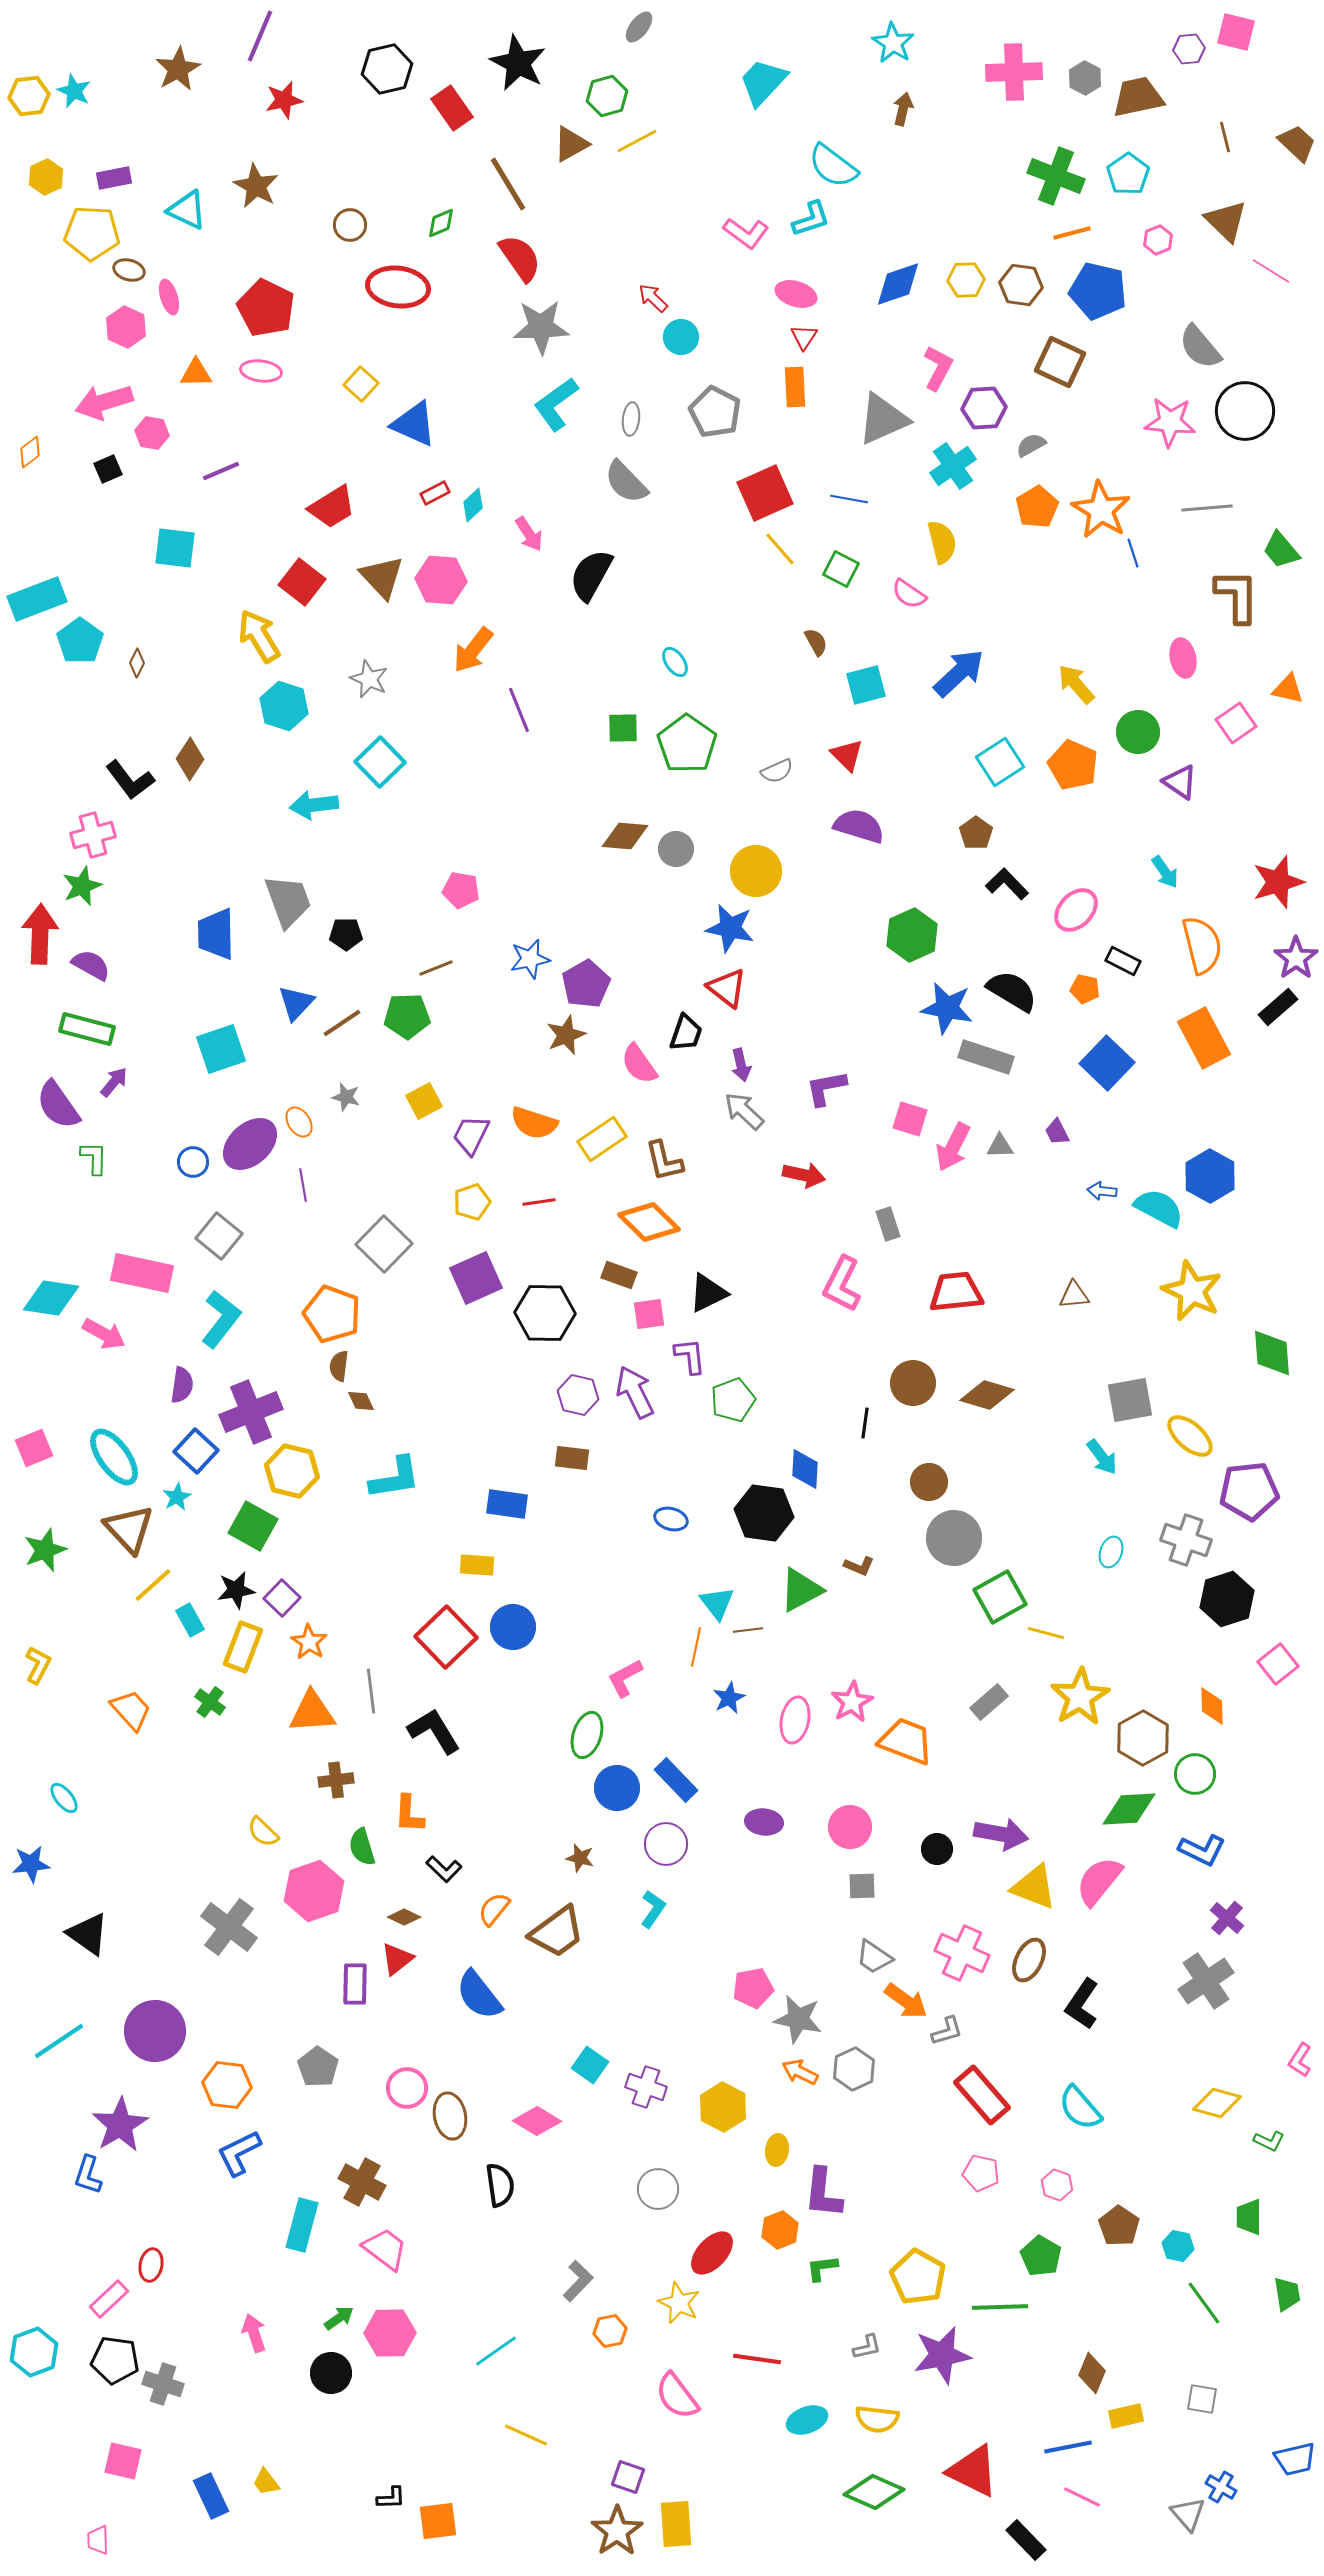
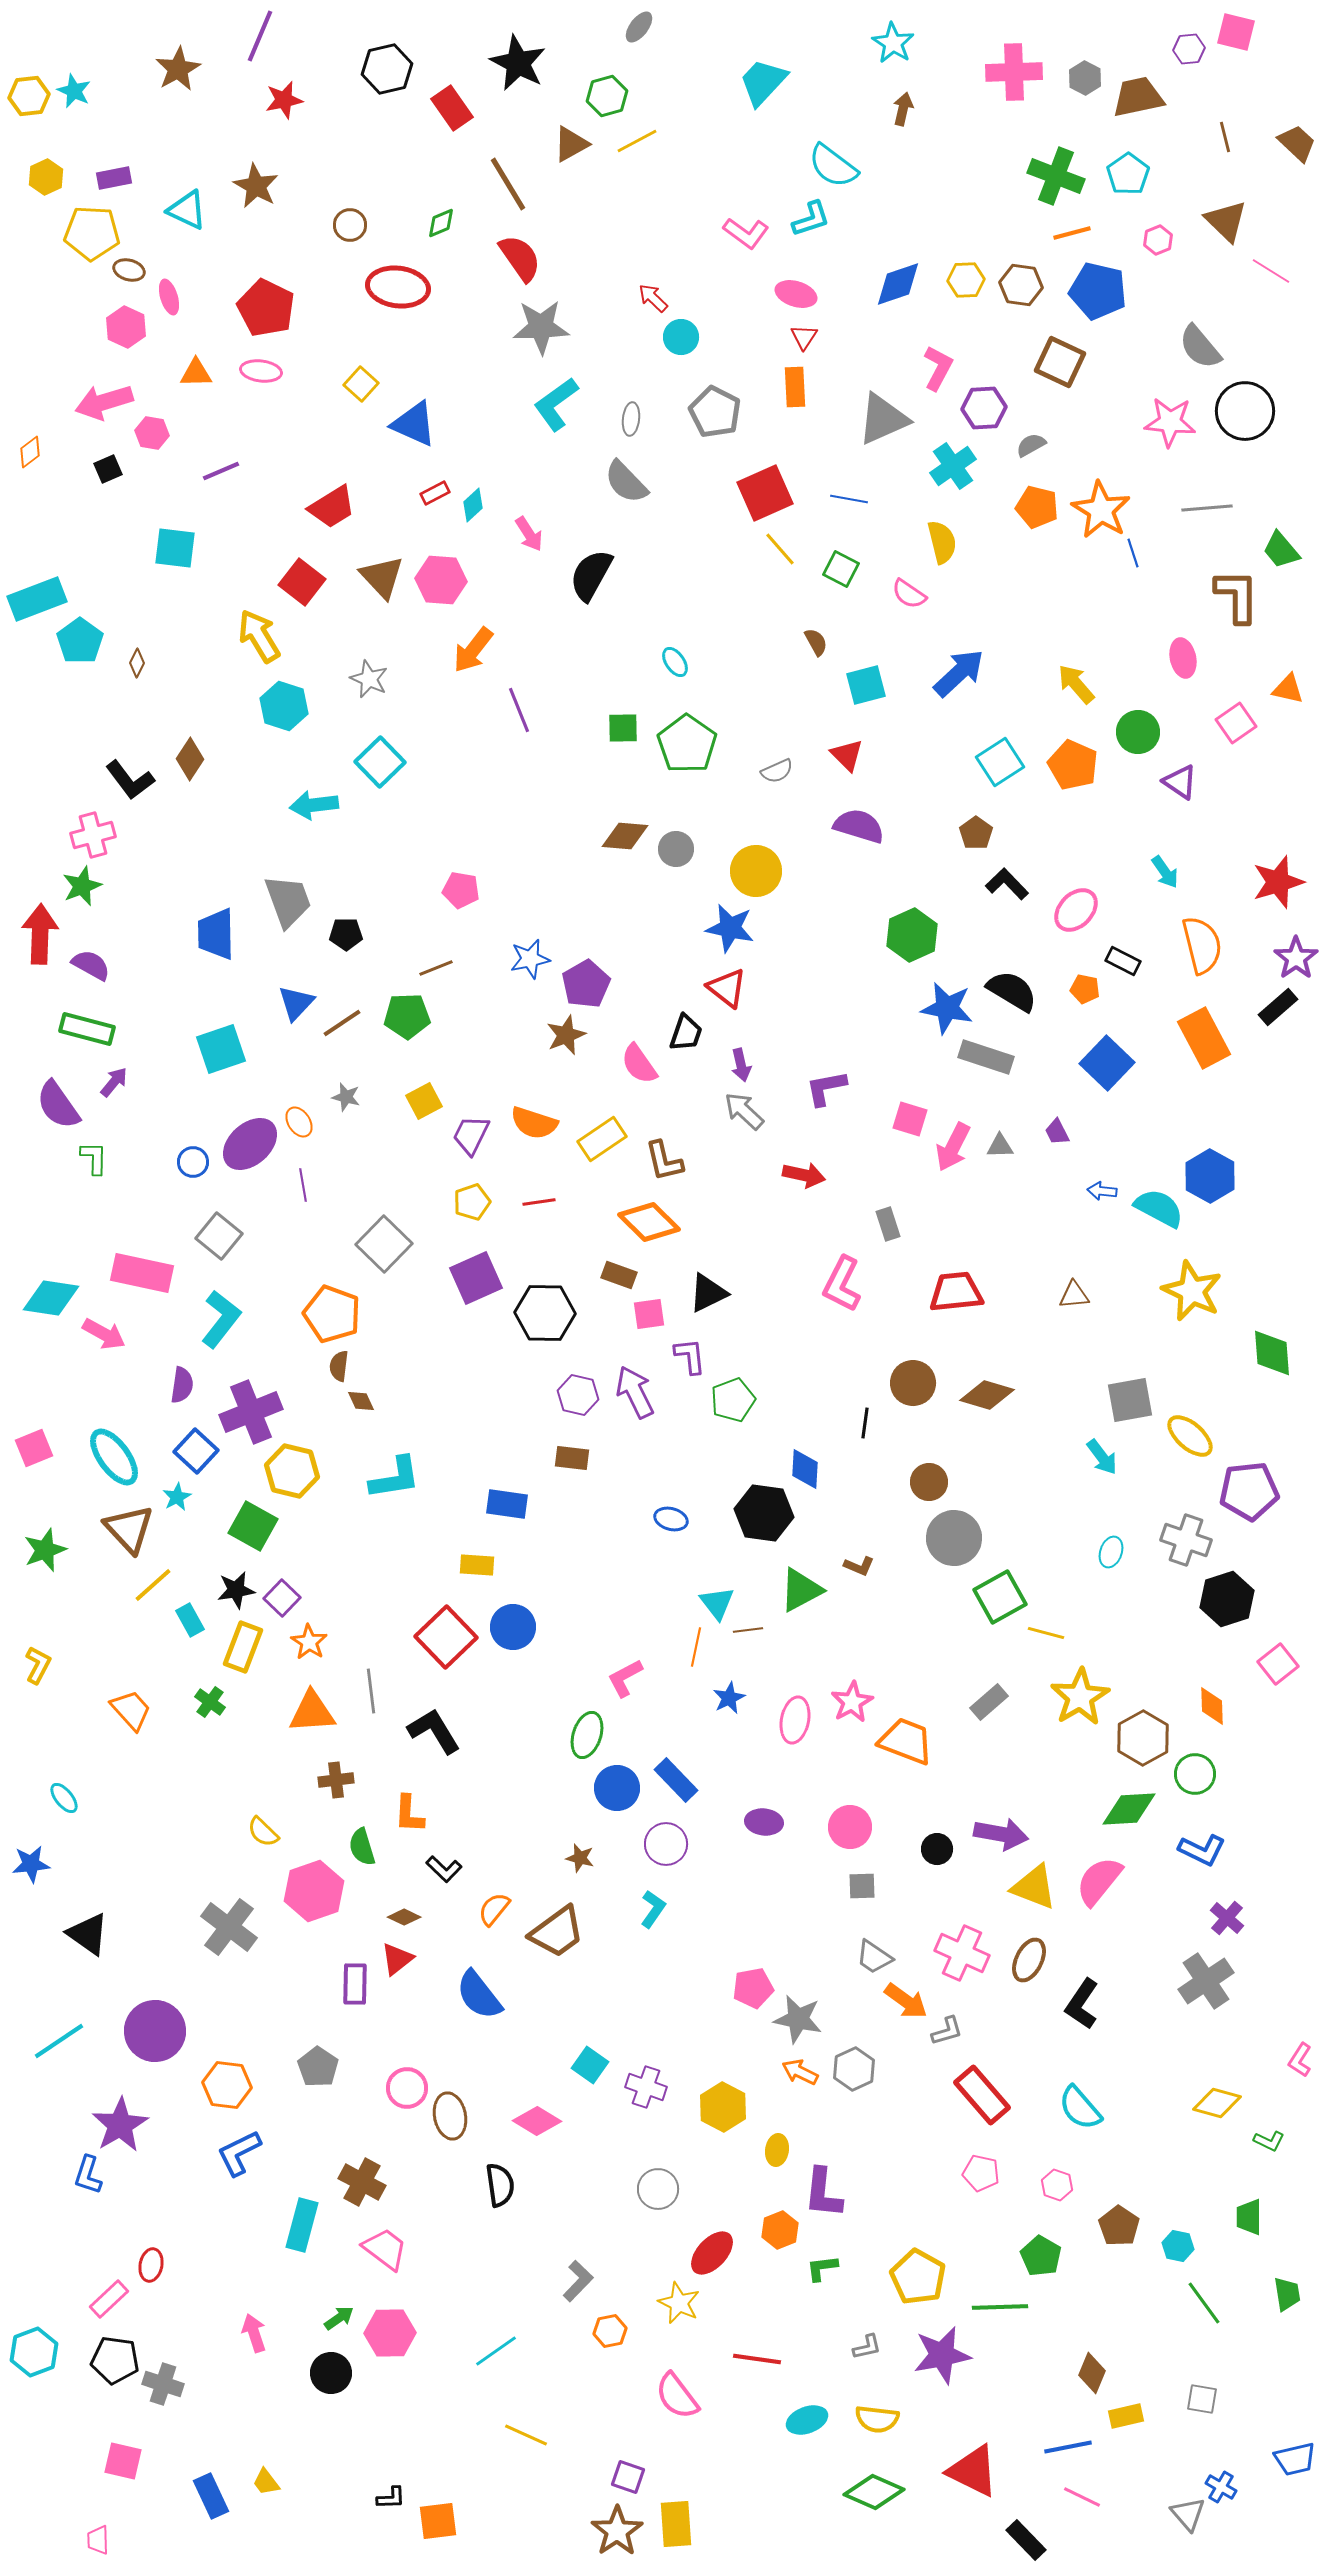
orange pentagon at (1037, 507): rotated 27 degrees counterclockwise
